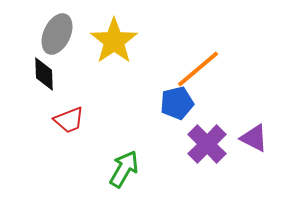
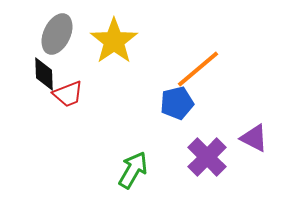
red trapezoid: moved 1 px left, 26 px up
purple cross: moved 13 px down
green arrow: moved 9 px right, 1 px down
